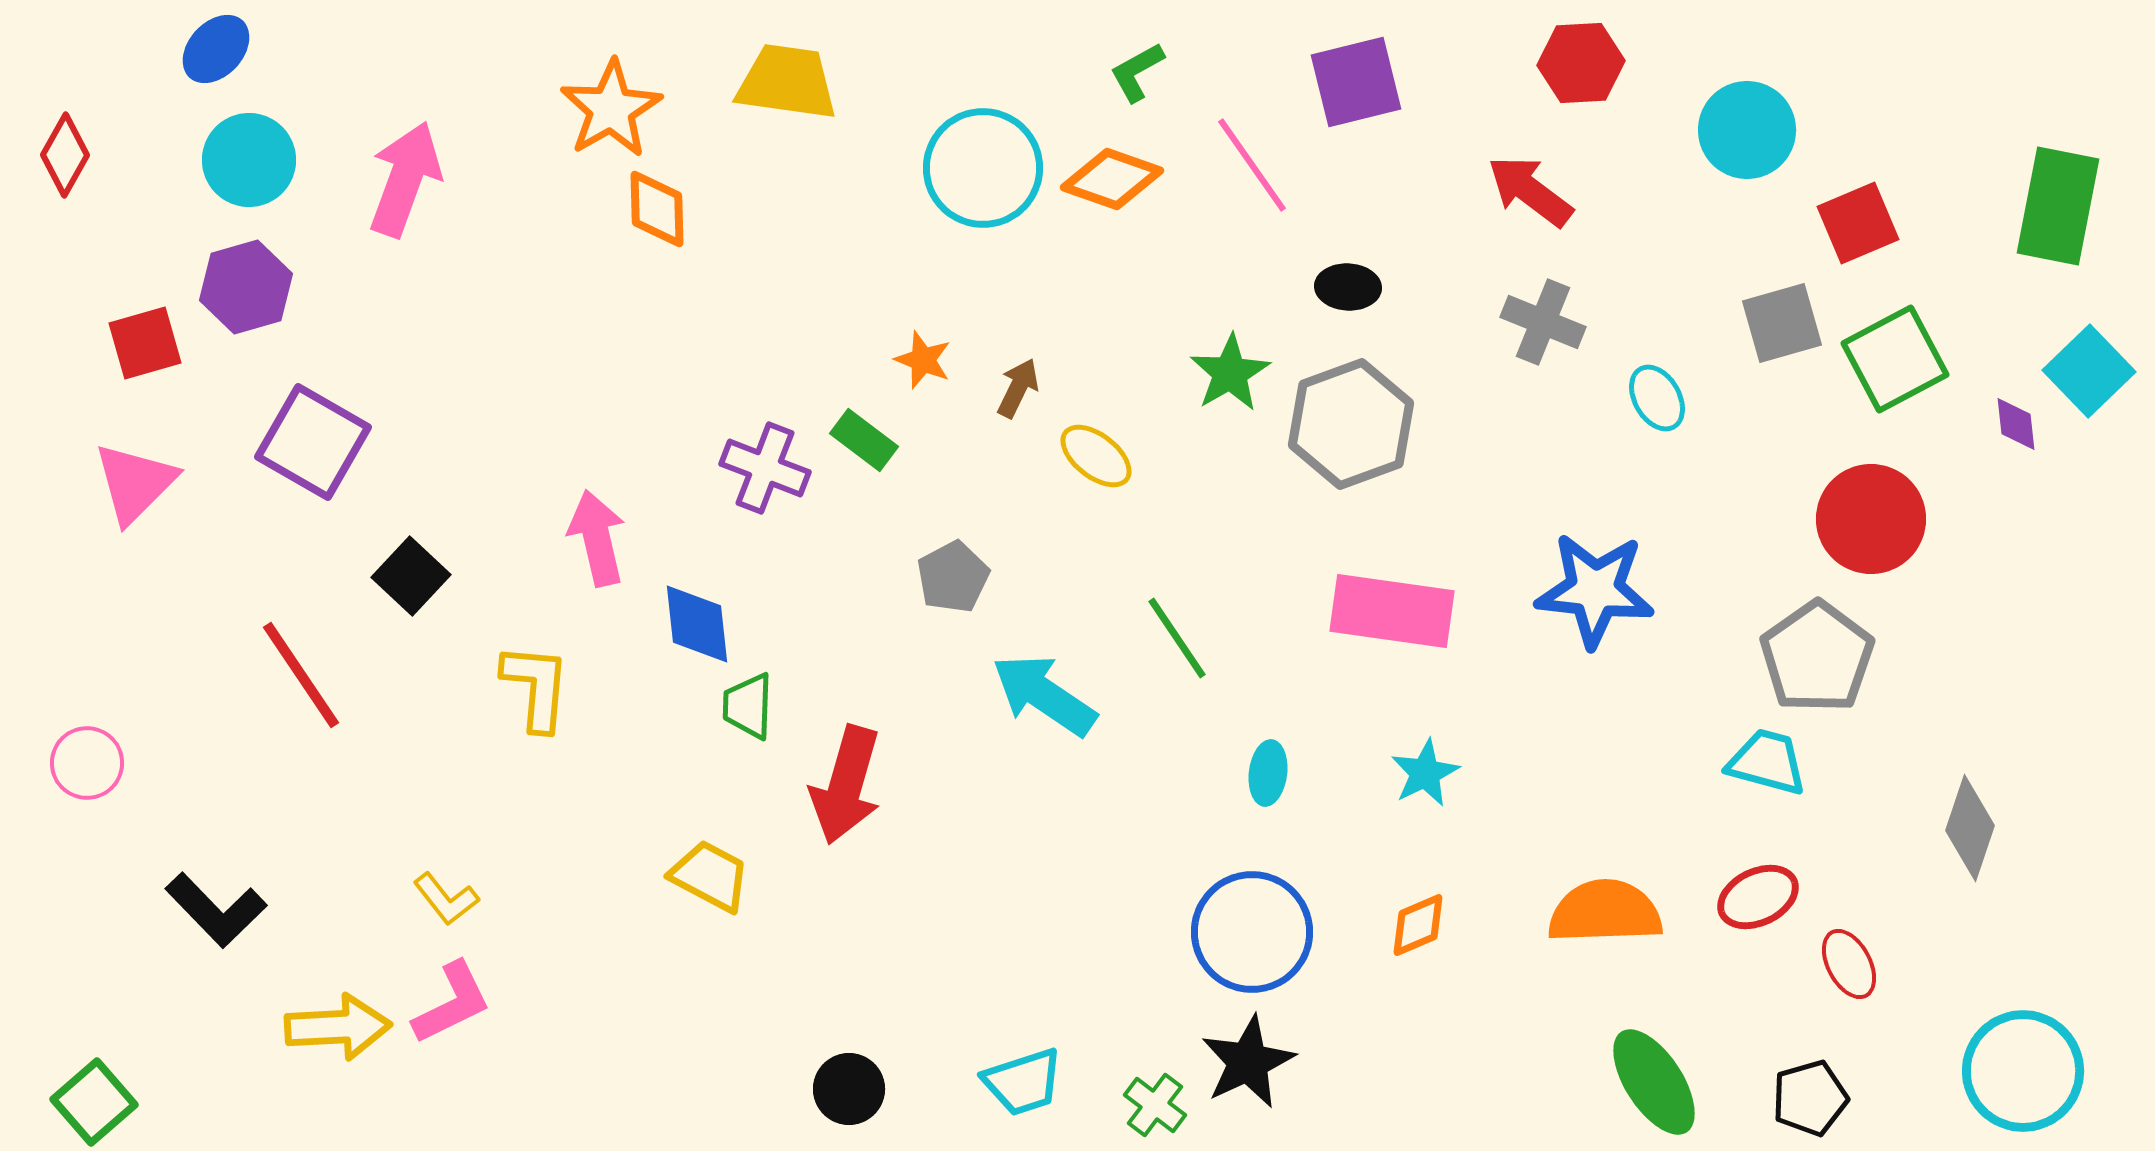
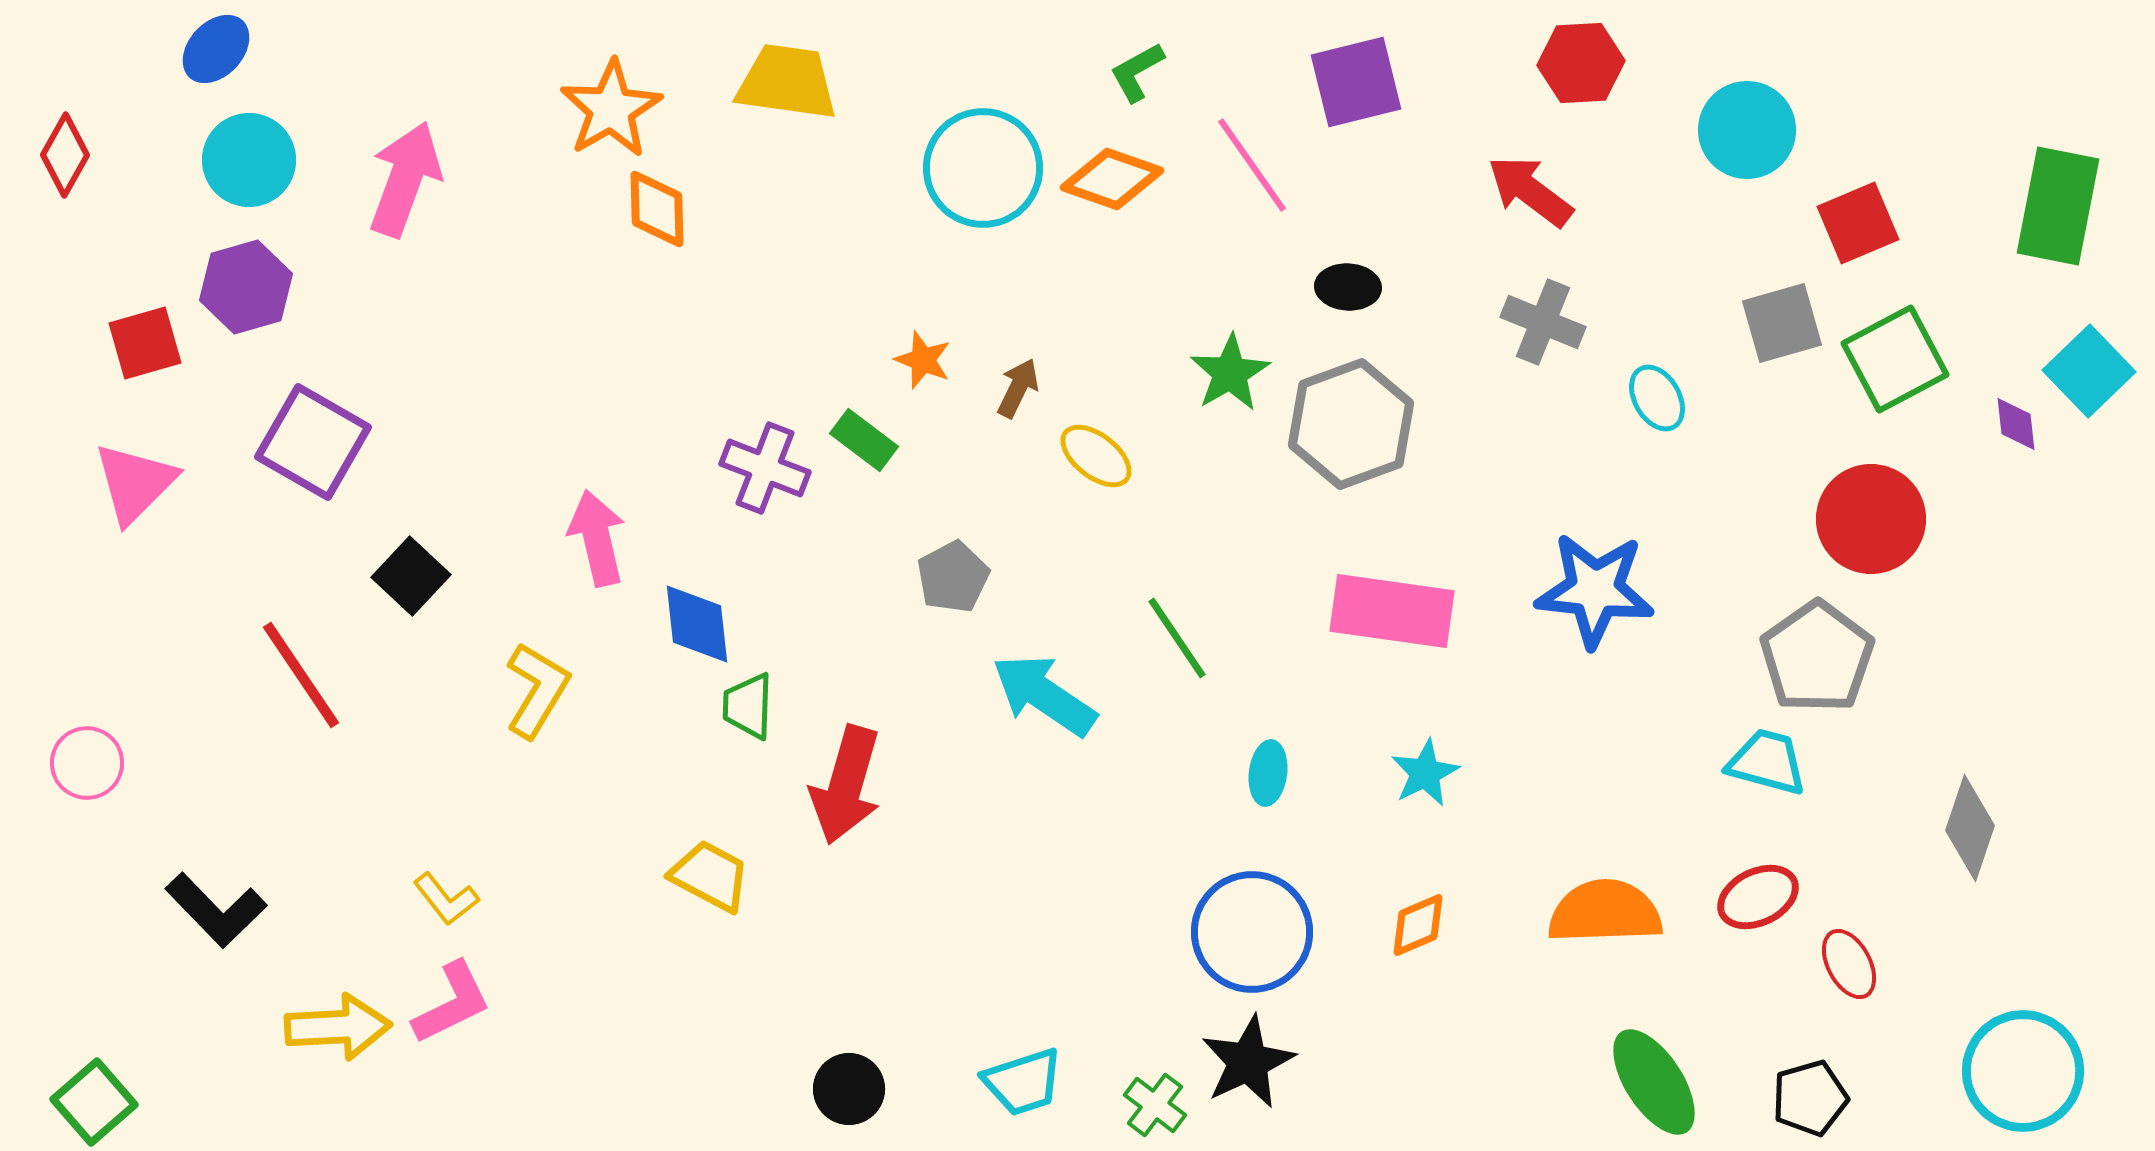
yellow L-shape at (536, 687): moved 1 px right, 3 px down; rotated 26 degrees clockwise
